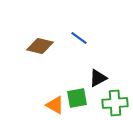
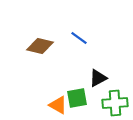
orange triangle: moved 3 px right
